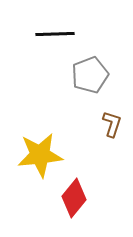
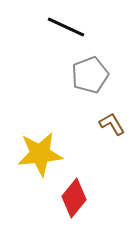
black line: moved 11 px right, 7 px up; rotated 27 degrees clockwise
brown L-shape: rotated 48 degrees counterclockwise
yellow star: moved 1 px up
